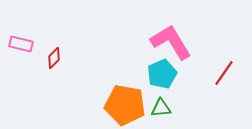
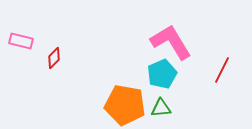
pink rectangle: moved 3 px up
red line: moved 2 px left, 3 px up; rotated 8 degrees counterclockwise
